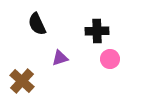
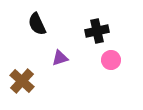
black cross: rotated 10 degrees counterclockwise
pink circle: moved 1 px right, 1 px down
